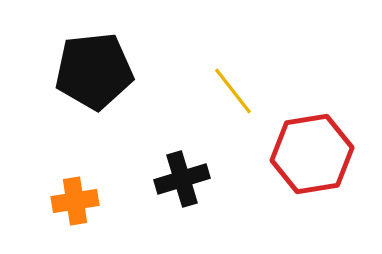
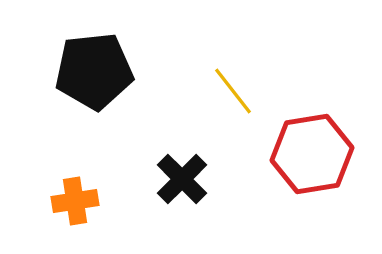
black cross: rotated 28 degrees counterclockwise
